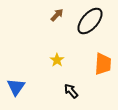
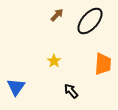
yellow star: moved 3 px left, 1 px down
